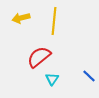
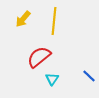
yellow arrow: moved 2 px right, 1 px down; rotated 36 degrees counterclockwise
